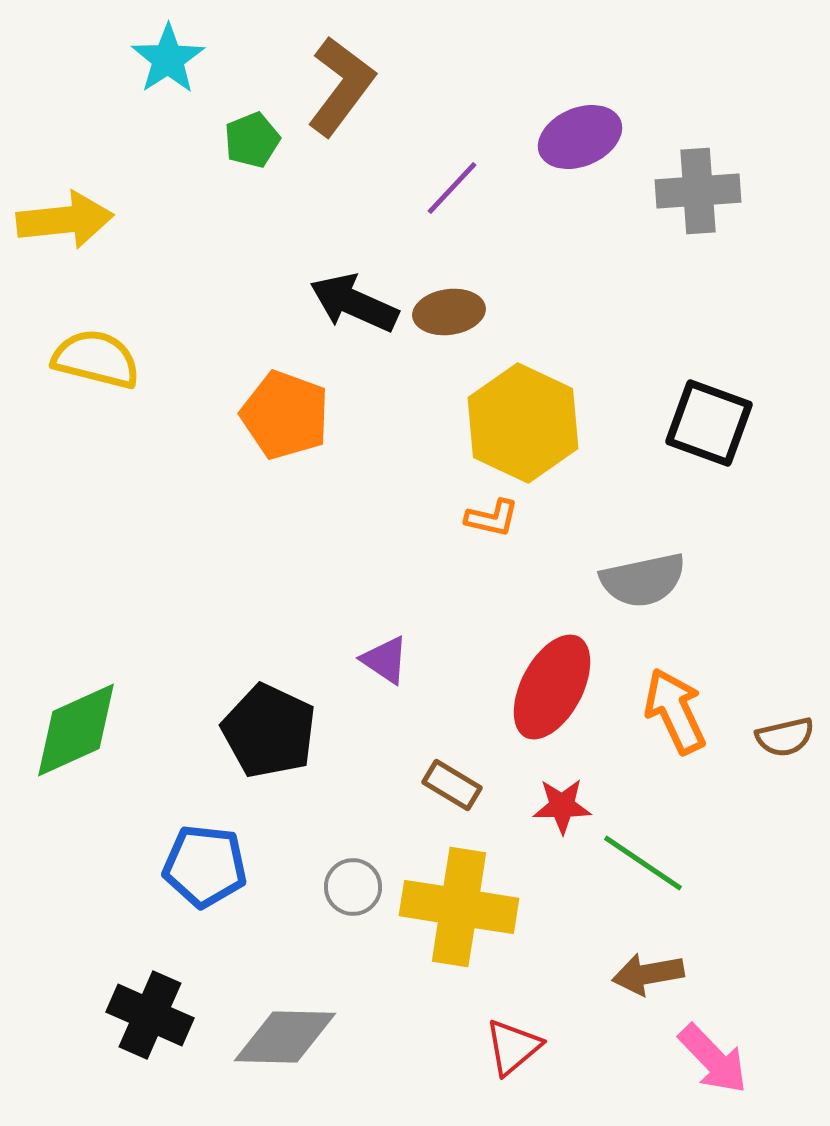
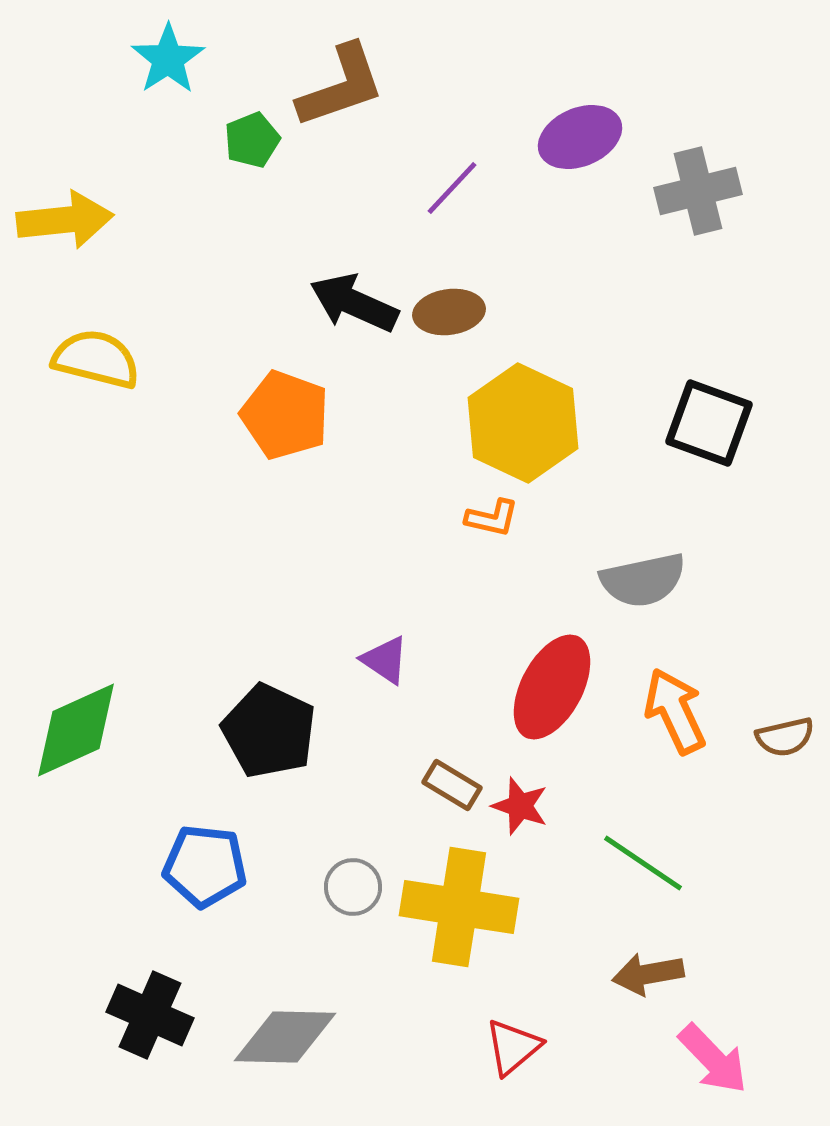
brown L-shape: rotated 34 degrees clockwise
gray cross: rotated 10 degrees counterclockwise
red star: moved 42 px left; rotated 20 degrees clockwise
